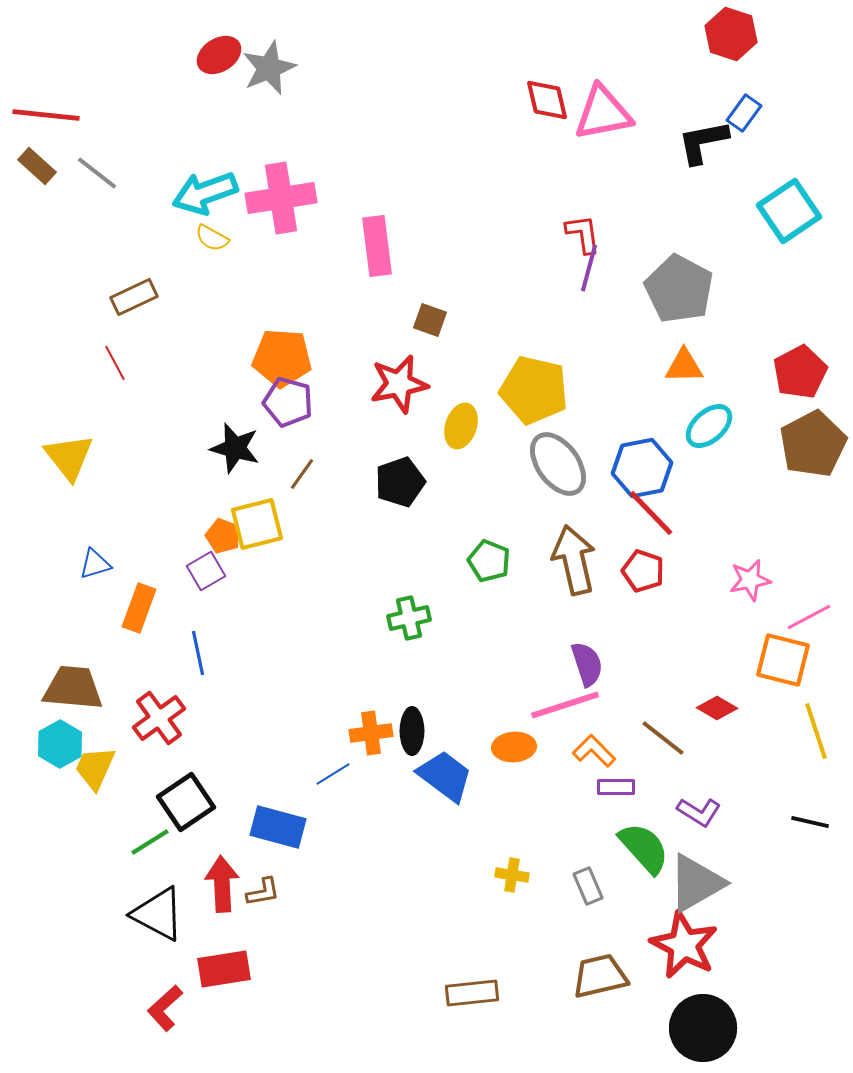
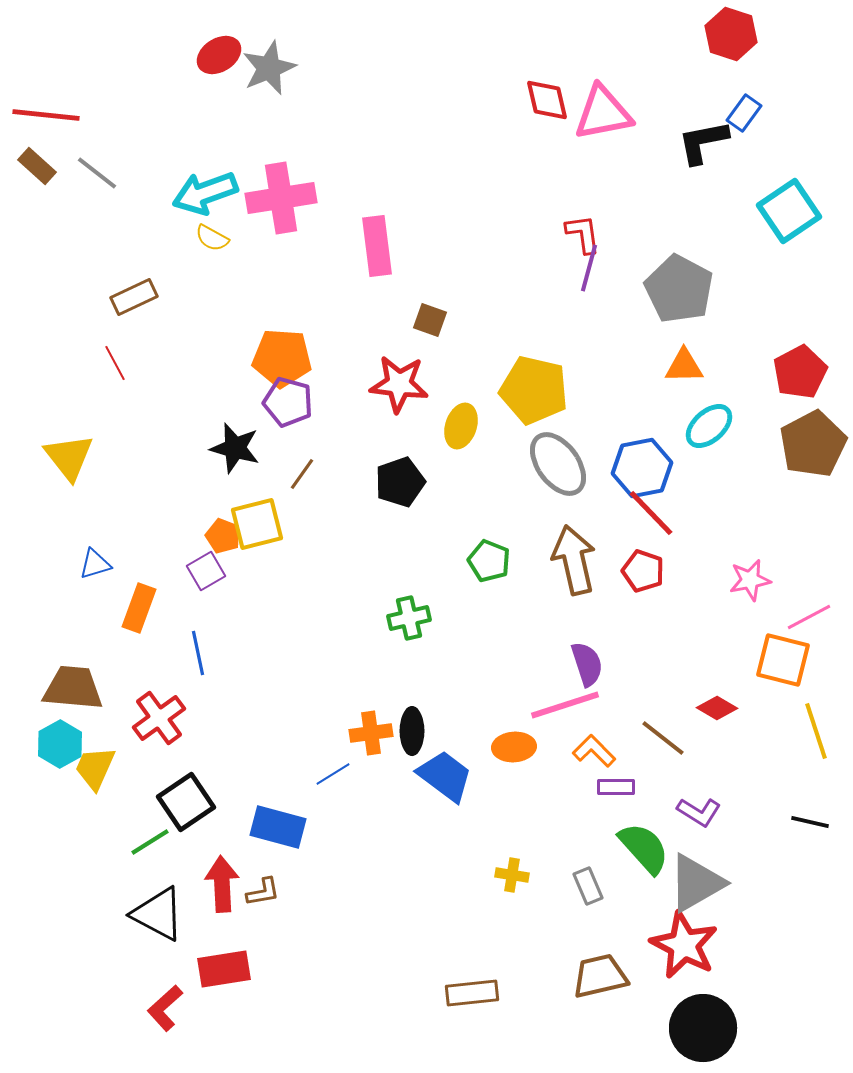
red star at (399, 384): rotated 18 degrees clockwise
